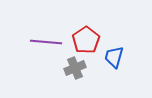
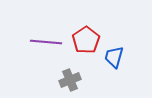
gray cross: moved 5 px left, 12 px down
